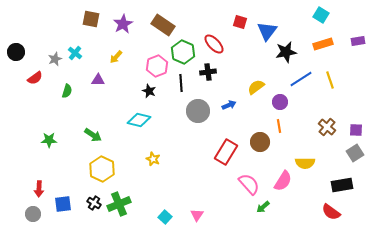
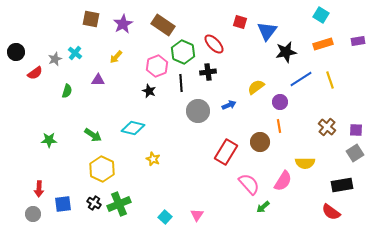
red semicircle at (35, 78): moved 5 px up
cyan diamond at (139, 120): moved 6 px left, 8 px down
